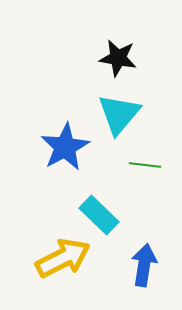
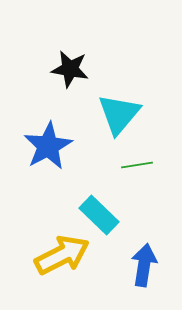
black star: moved 48 px left, 11 px down
blue star: moved 17 px left, 1 px up
green line: moved 8 px left; rotated 16 degrees counterclockwise
yellow arrow: moved 1 px left, 3 px up
